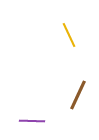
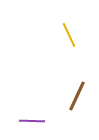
brown line: moved 1 px left, 1 px down
